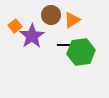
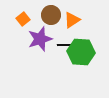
orange square: moved 8 px right, 7 px up
purple star: moved 8 px right, 3 px down; rotated 15 degrees clockwise
green hexagon: rotated 12 degrees clockwise
